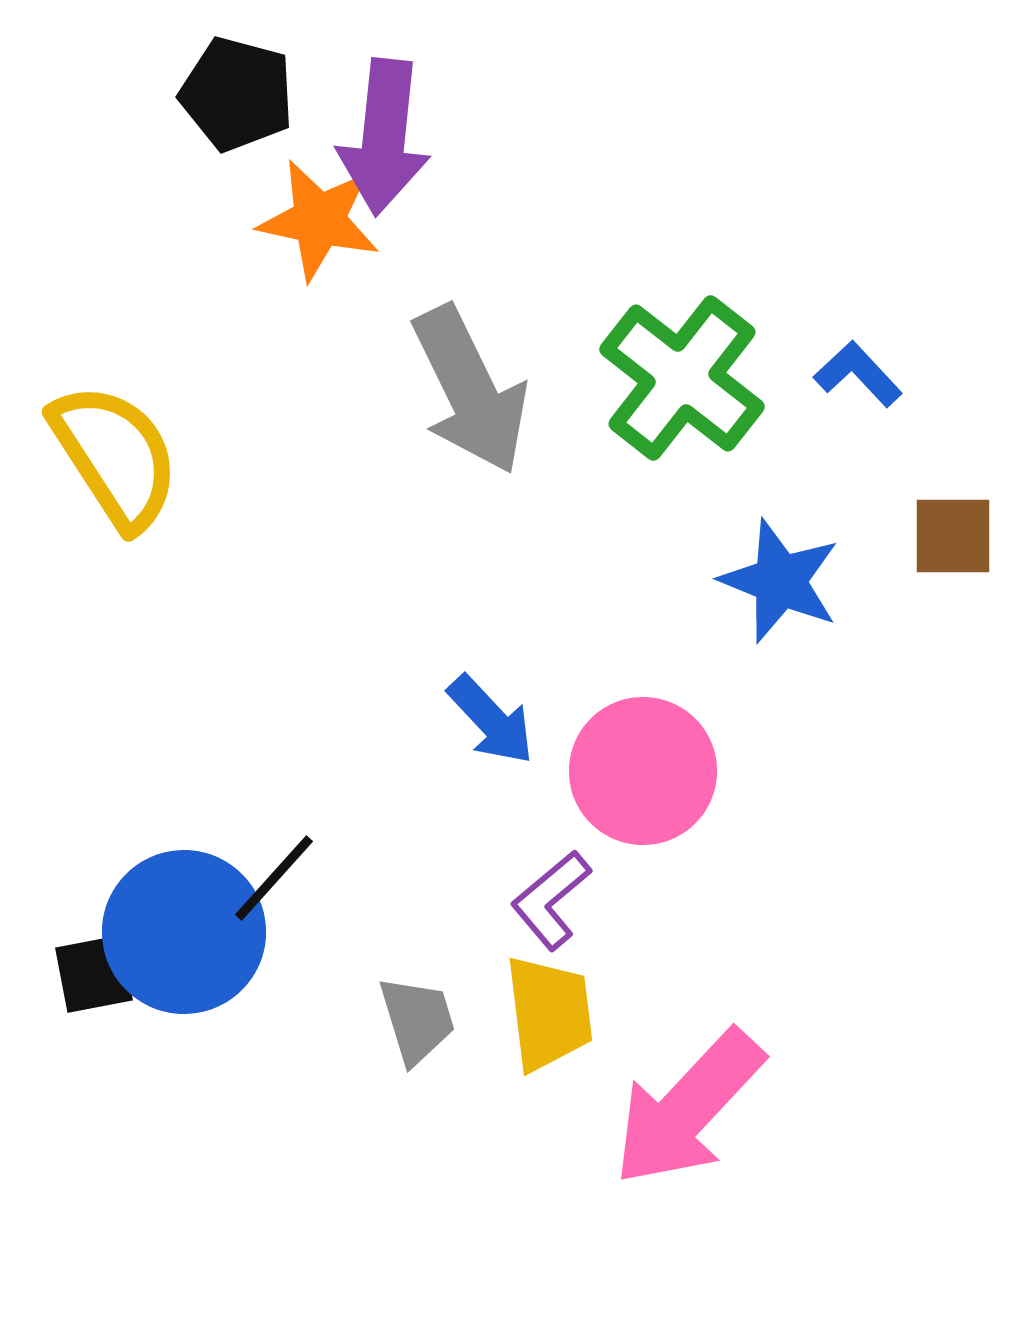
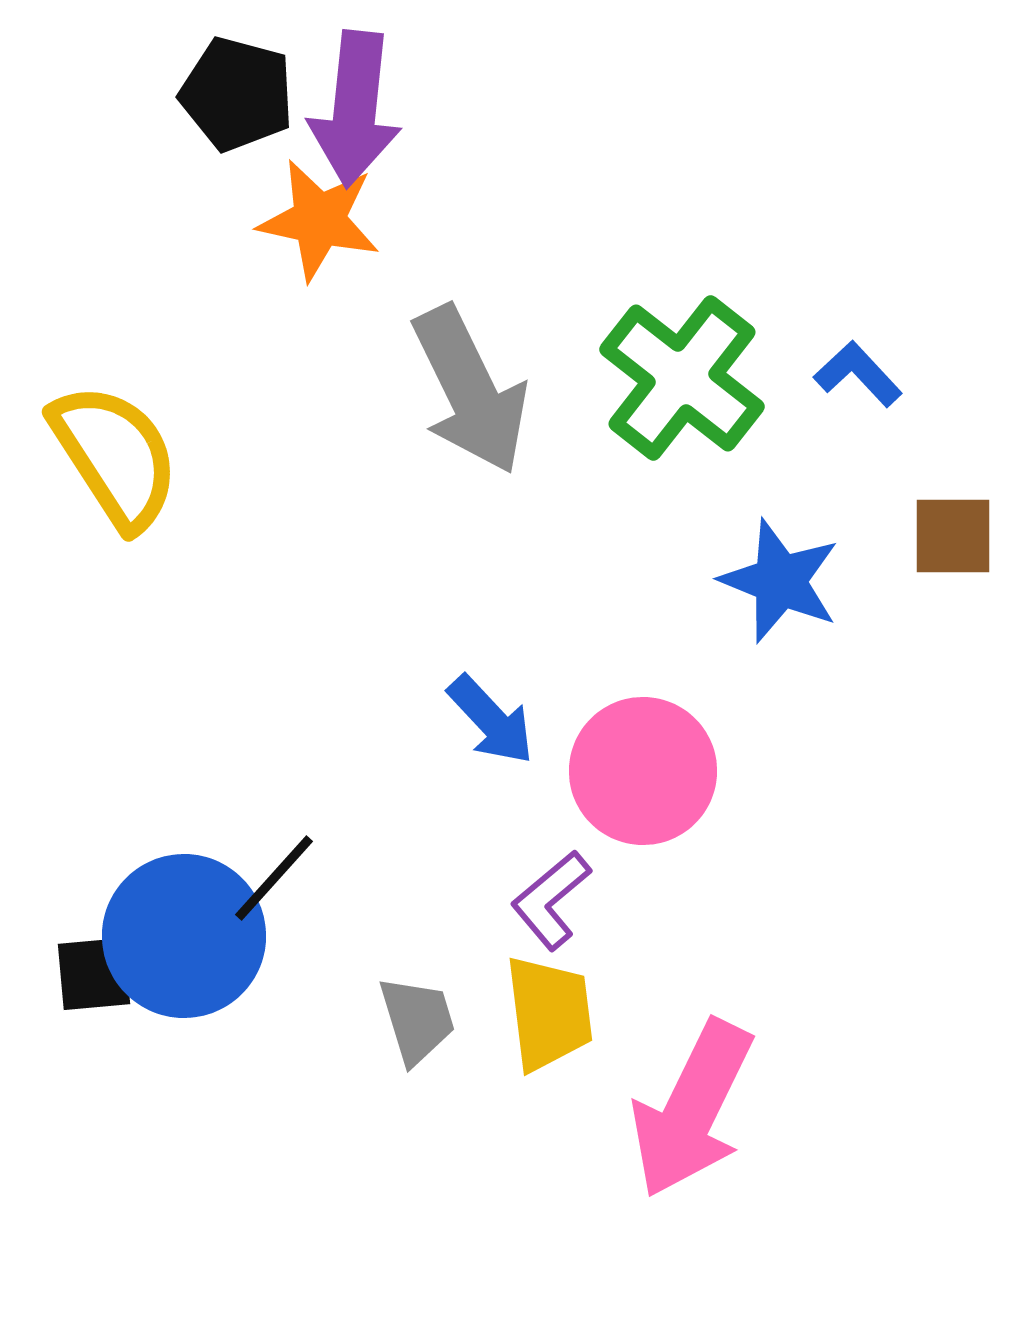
purple arrow: moved 29 px left, 28 px up
blue circle: moved 4 px down
black square: rotated 6 degrees clockwise
pink arrow: moved 4 px right, 1 px down; rotated 17 degrees counterclockwise
